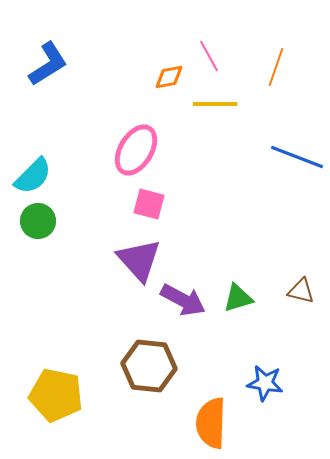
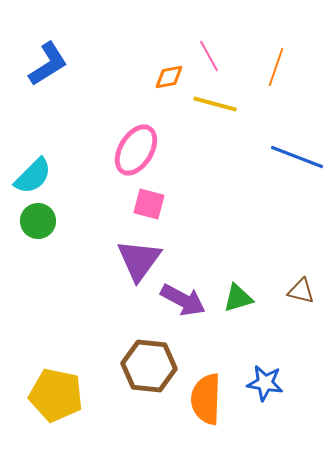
yellow line: rotated 15 degrees clockwise
purple triangle: rotated 18 degrees clockwise
orange semicircle: moved 5 px left, 24 px up
